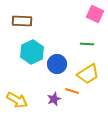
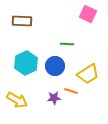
pink square: moved 7 px left
green line: moved 20 px left
cyan hexagon: moved 6 px left, 11 px down
blue circle: moved 2 px left, 2 px down
orange line: moved 1 px left
purple star: moved 1 px up; rotated 16 degrees clockwise
